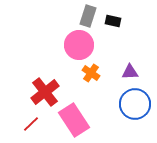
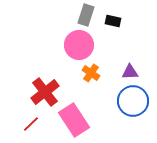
gray rectangle: moved 2 px left, 1 px up
blue circle: moved 2 px left, 3 px up
